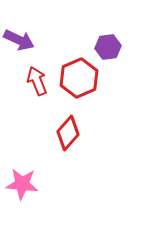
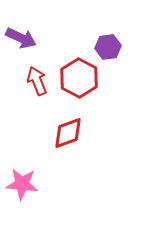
purple arrow: moved 2 px right, 2 px up
red hexagon: rotated 9 degrees counterclockwise
red diamond: rotated 28 degrees clockwise
